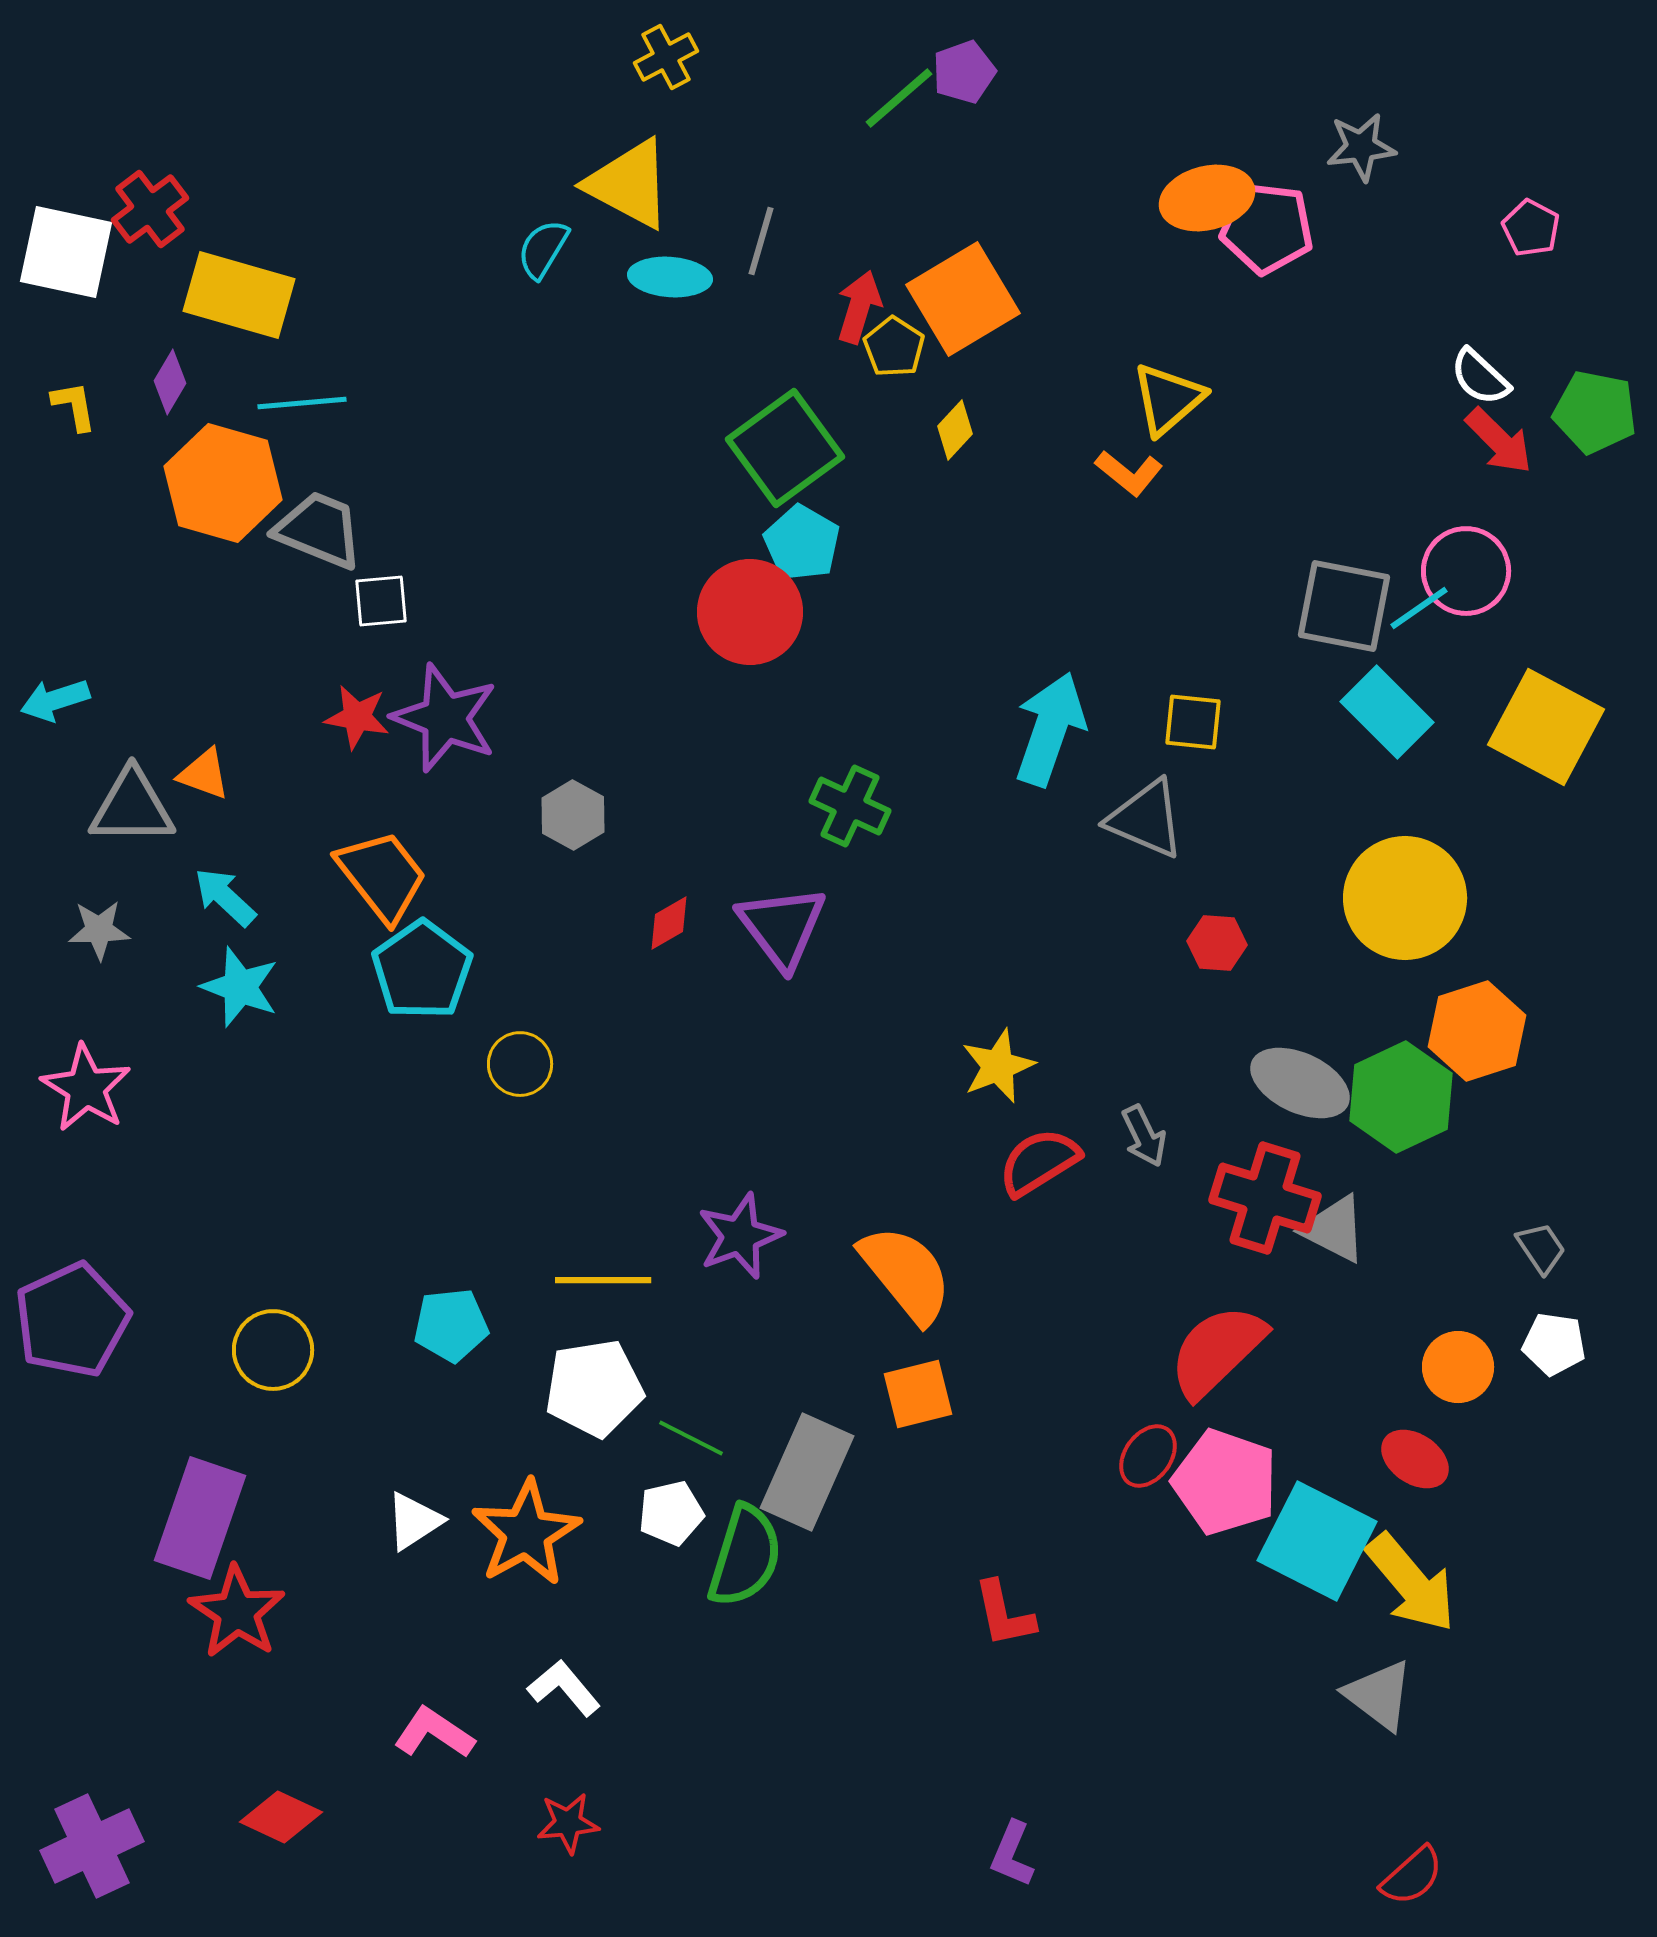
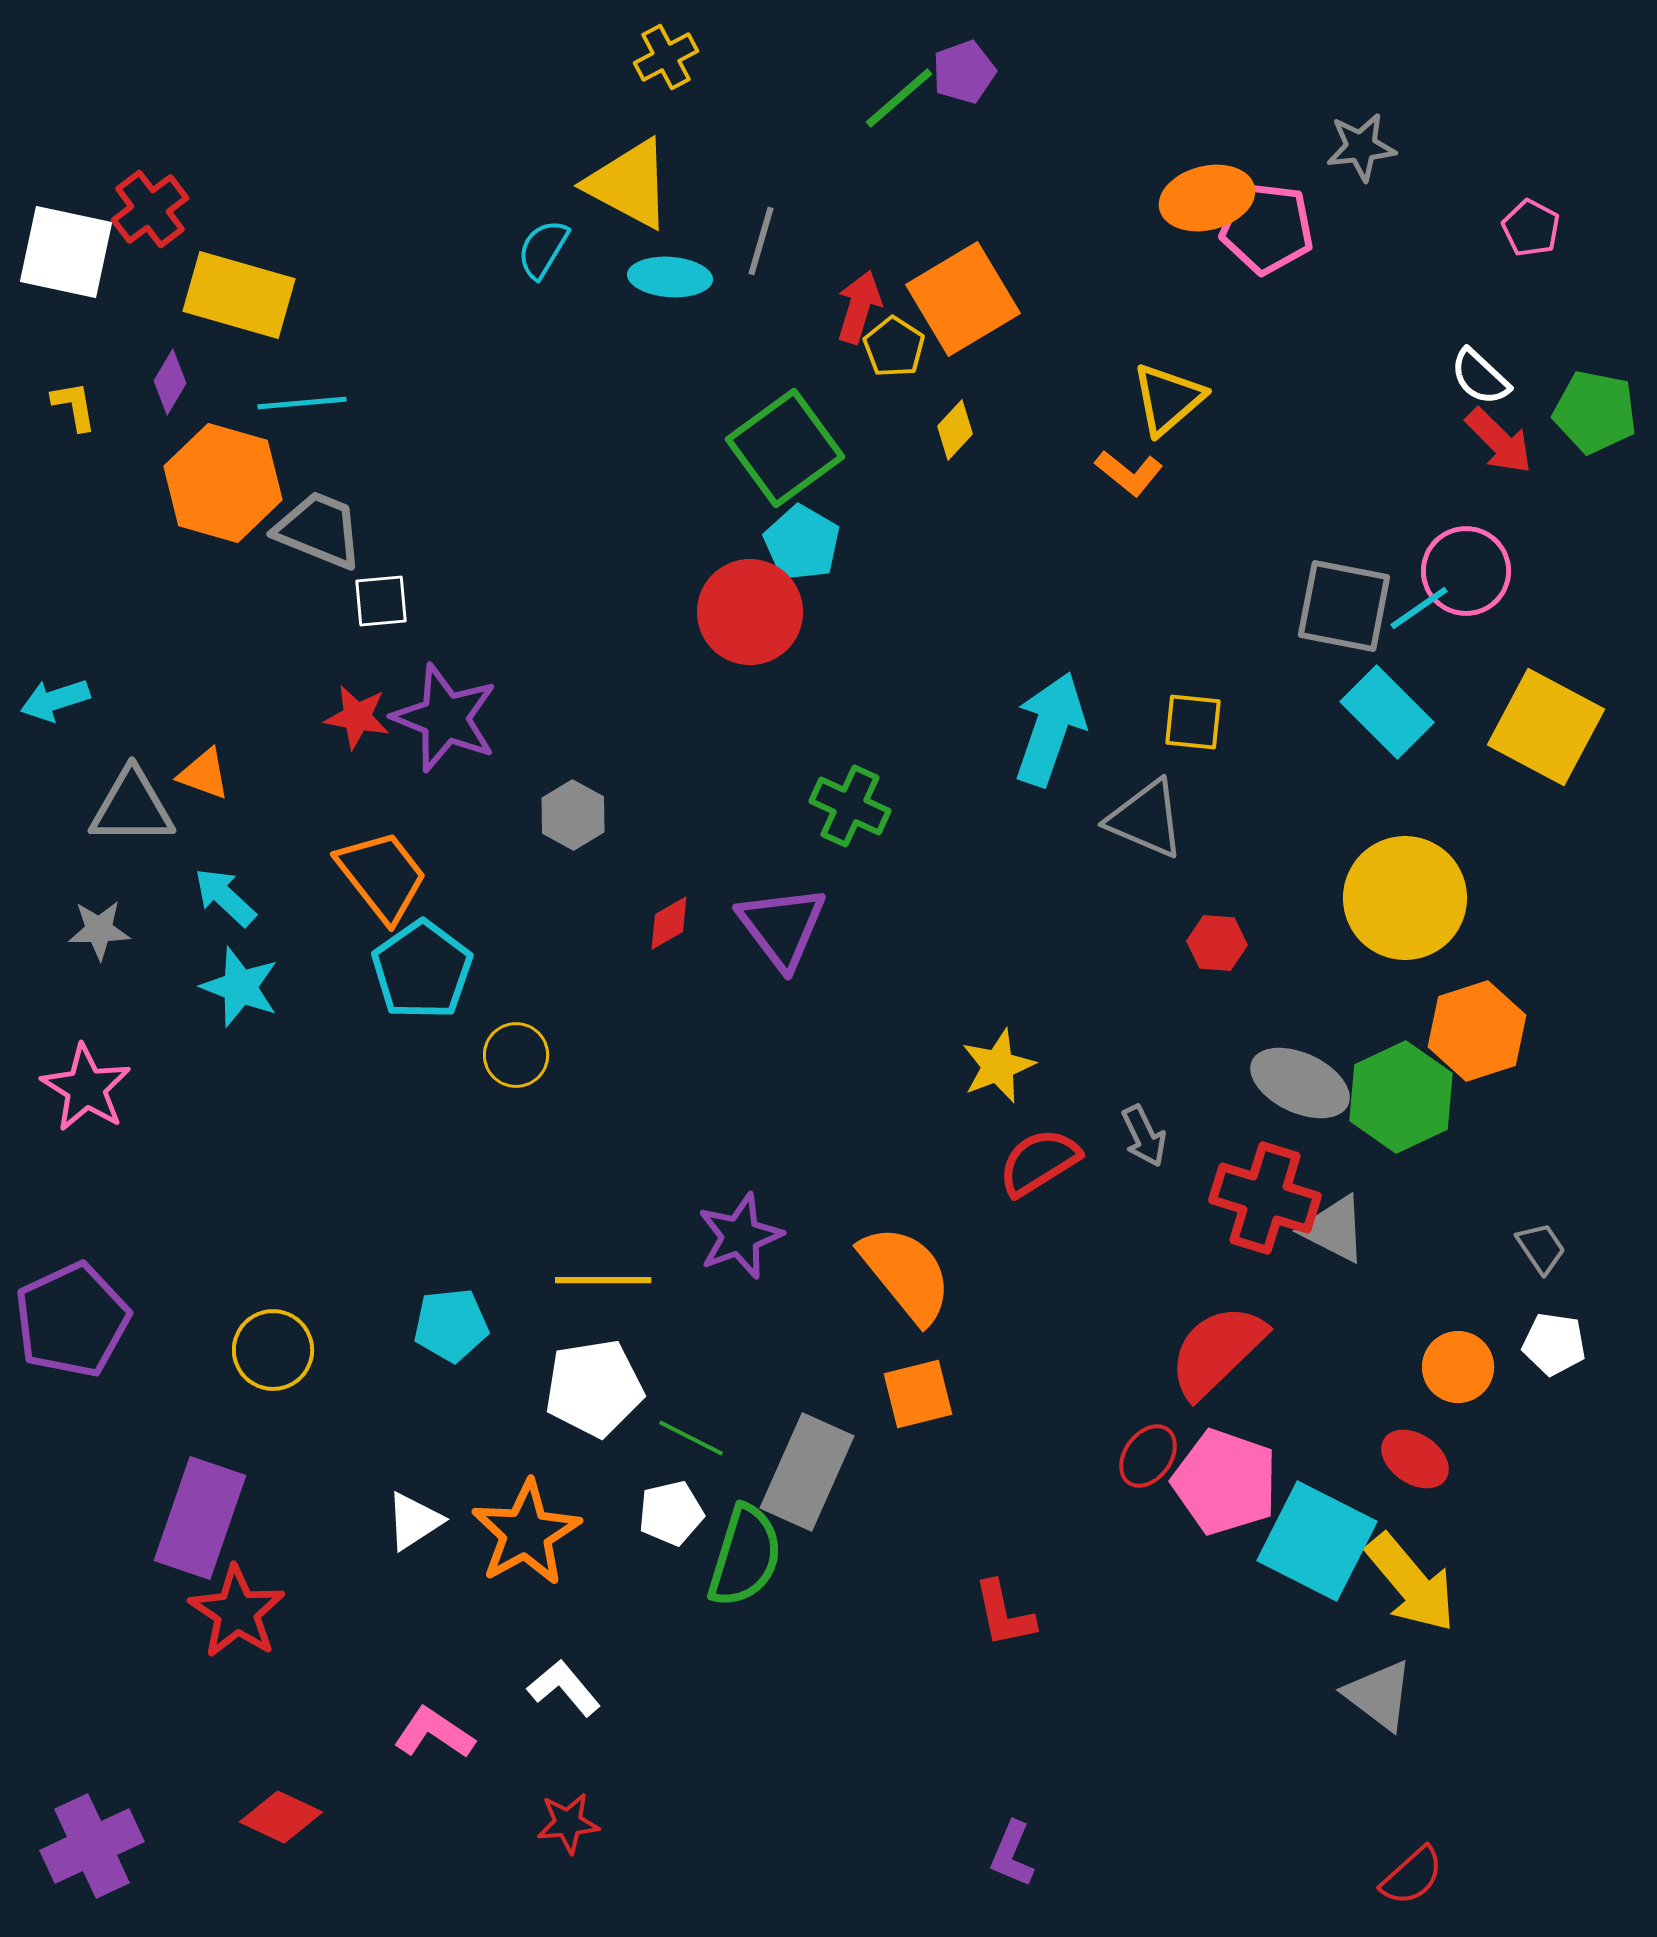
yellow circle at (520, 1064): moved 4 px left, 9 px up
